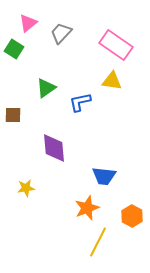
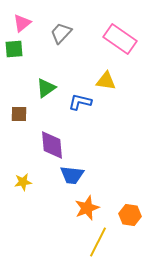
pink triangle: moved 6 px left
pink rectangle: moved 4 px right, 6 px up
green square: rotated 36 degrees counterclockwise
yellow triangle: moved 6 px left
blue L-shape: rotated 25 degrees clockwise
brown square: moved 6 px right, 1 px up
purple diamond: moved 2 px left, 3 px up
blue trapezoid: moved 32 px left, 1 px up
yellow star: moved 3 px left, 6 px up
orange hexagon: moved 2 px left, 1 px up; rotated 20 degrees counterclockwise
